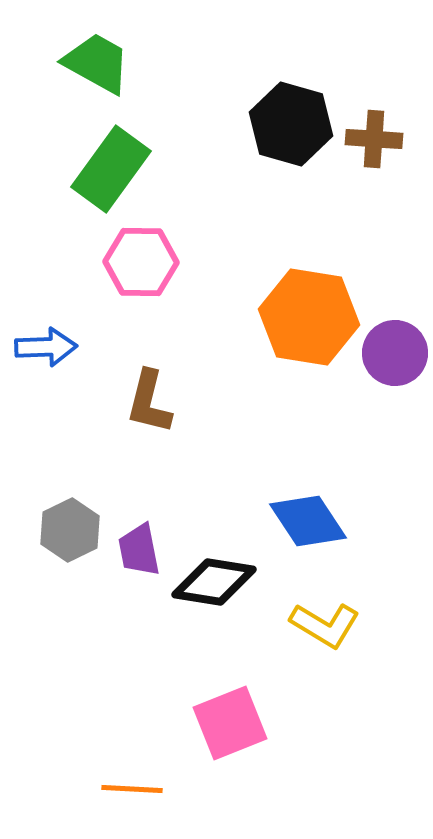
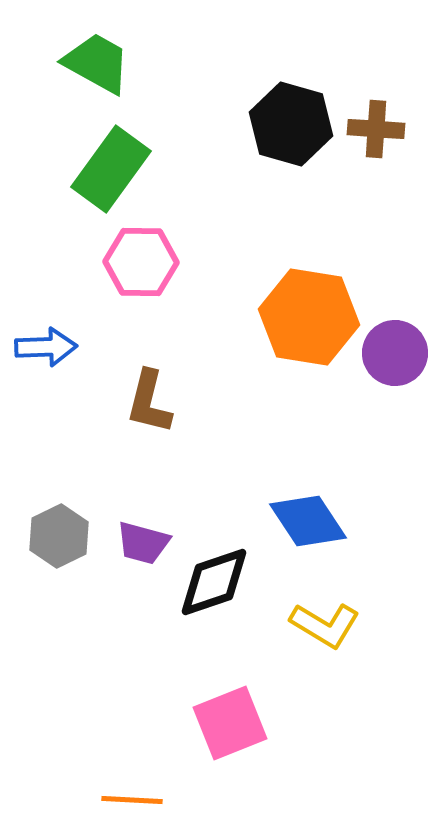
brown cross: moved 2 px right, 10 px up
gray hexagon: moved 11 px left, 6 px down
purple trapezoid: moved 4 px right, 7 px up; rotated 64 degrees counterclockwise
black diamond: rotated 28 degrees counterclockwise
orange line: moved 11 px down
